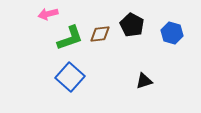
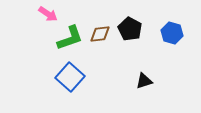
pink arrow: rotated 132 degrees counterclockwise
black pentagon: moved 2 px left, 4 px down
